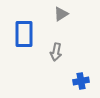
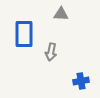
gray triangle: rotated 35 degrees clockwise
gray arrow: moved 5 px left
